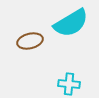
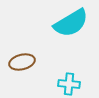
brown ellipse: moved 8 px left, 21 px down
